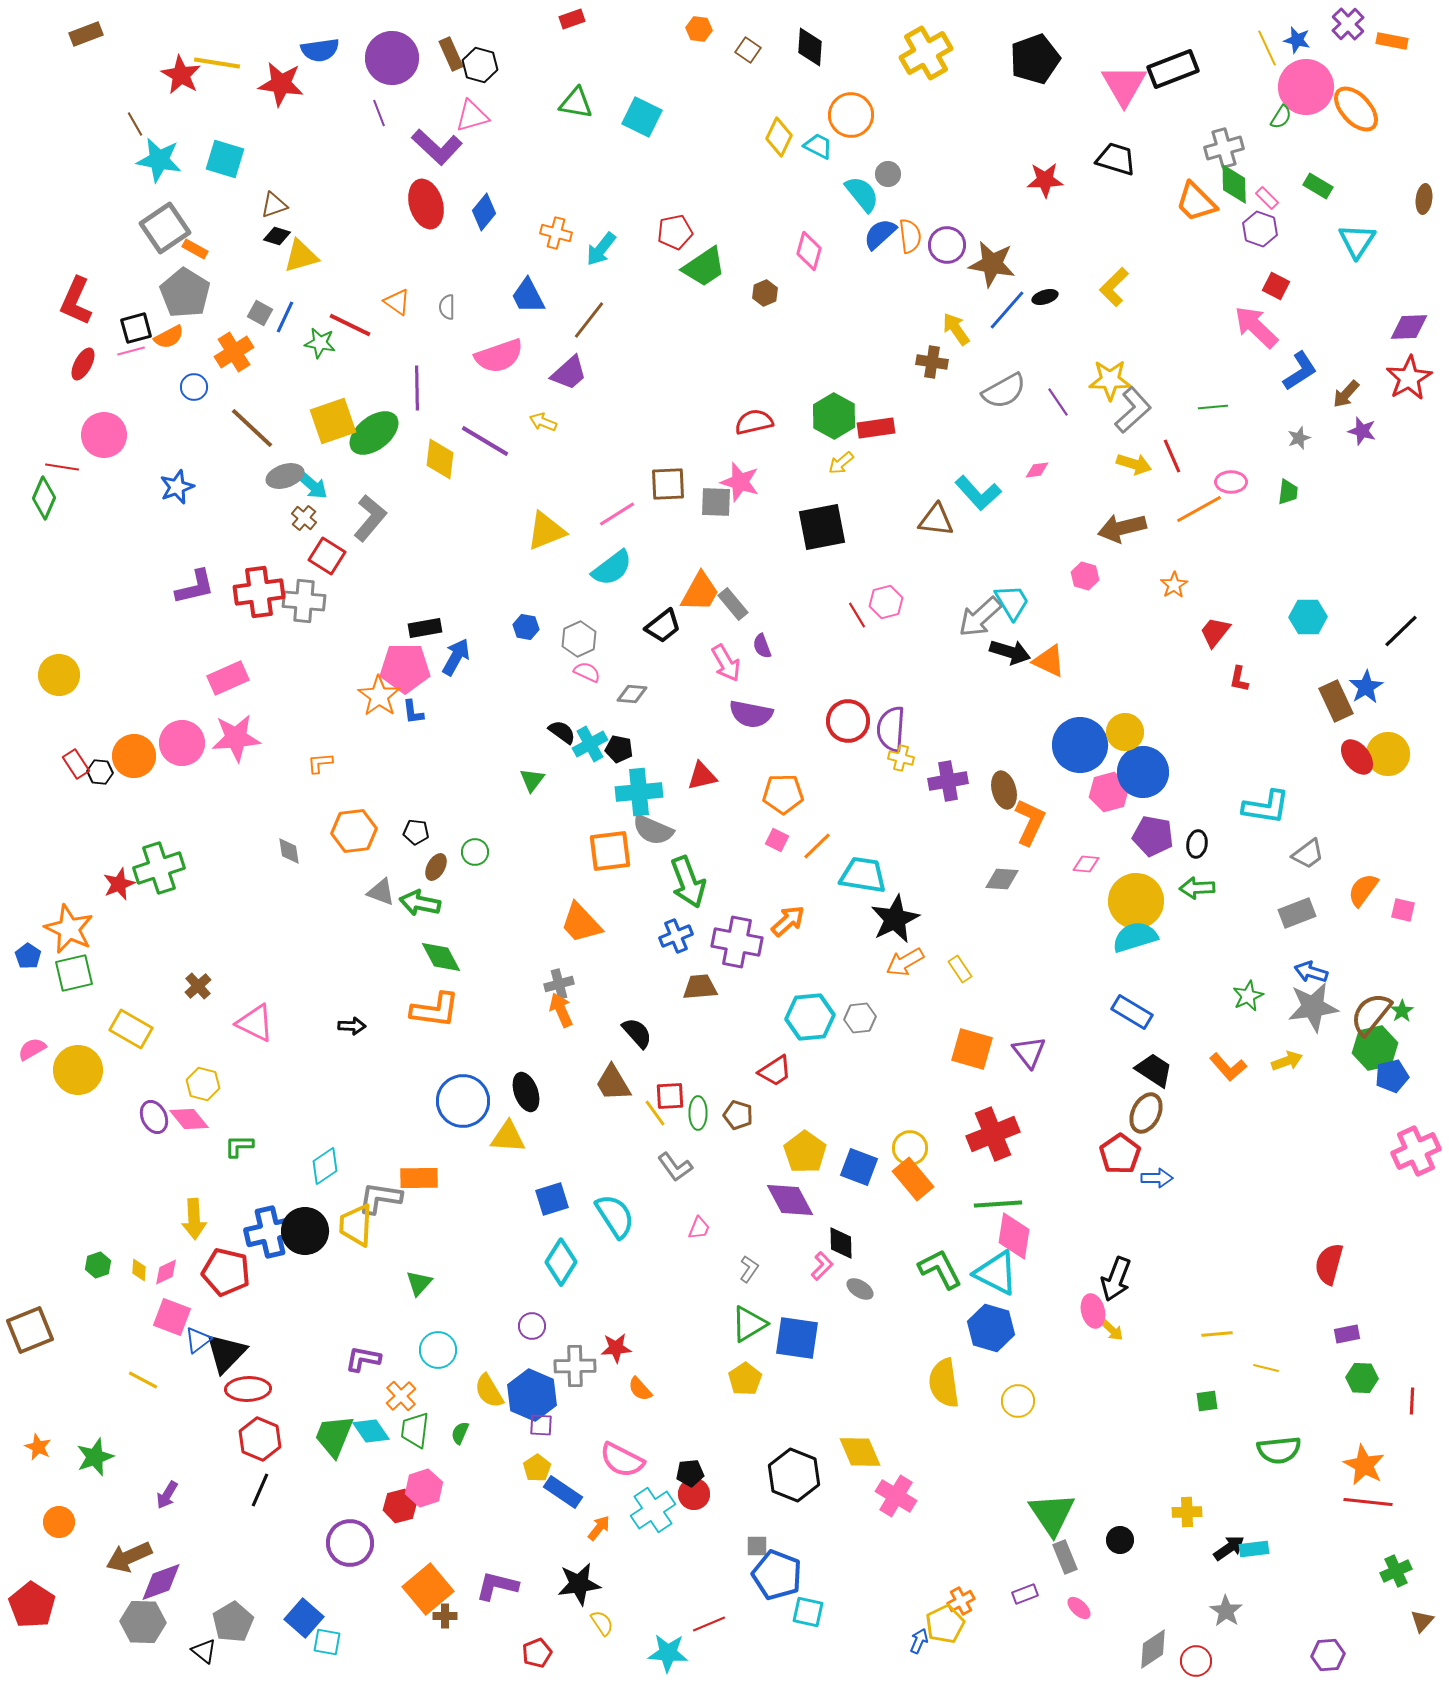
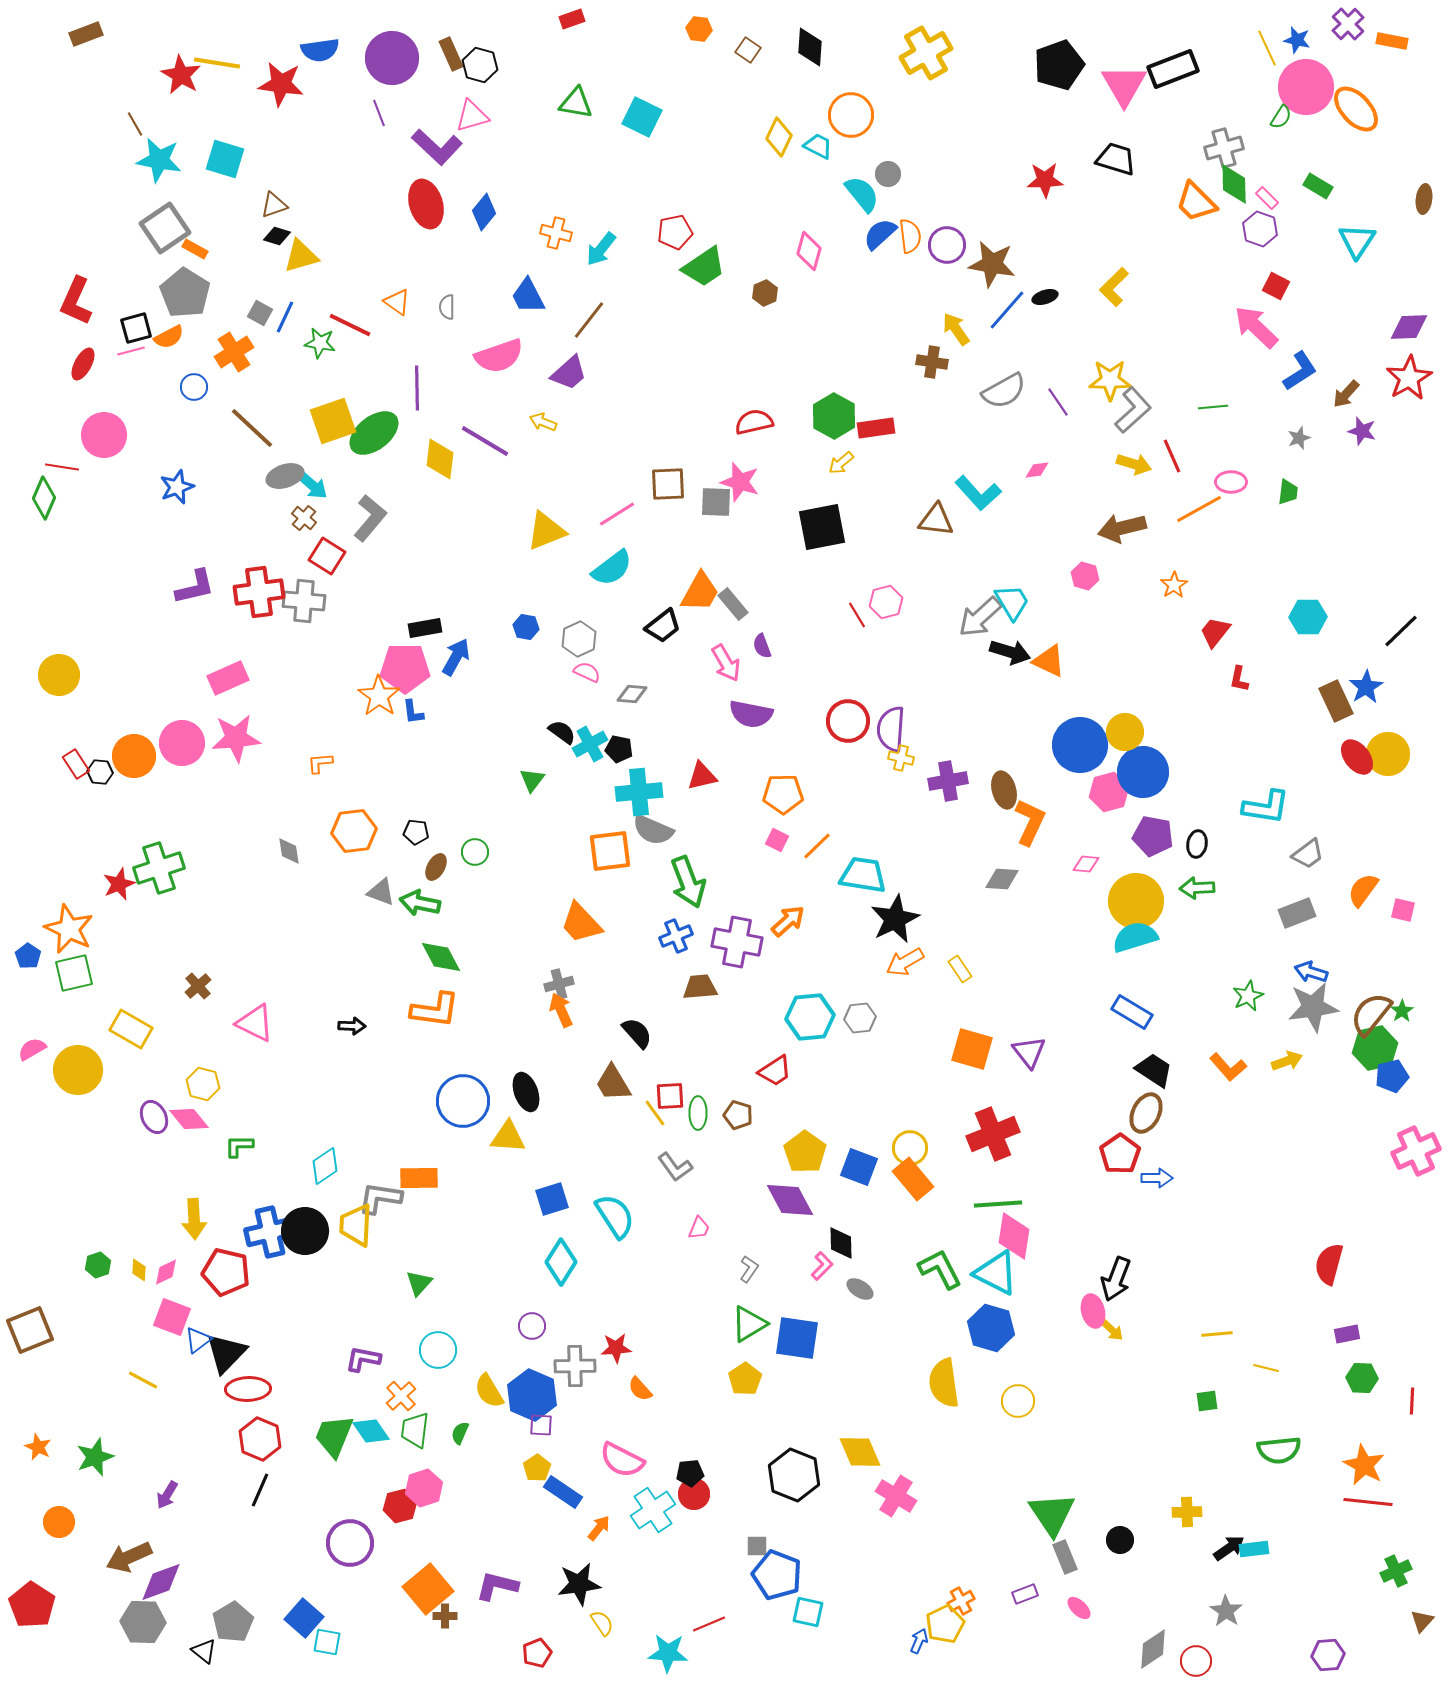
black pentagon at (1035, 59): moved 24 px right, 6 px down
